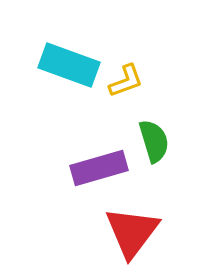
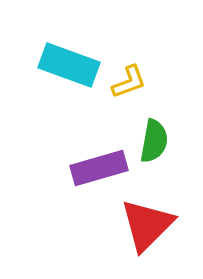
yellow L-shape: moved 3 px right, 1 px down
green semicircle: rotated 27 degrees clockwise
red triangle: moved 15 px right, 7 px up; rotated 8 degrees clockwise
